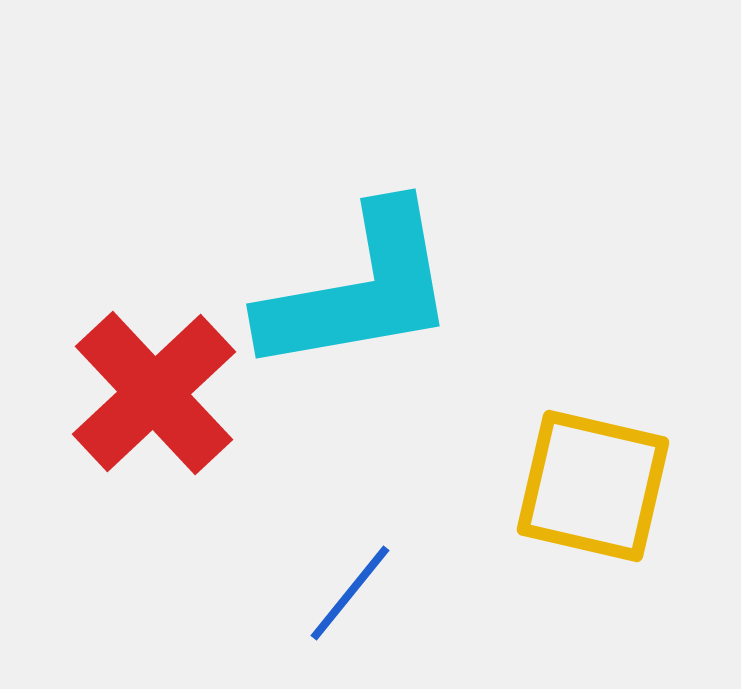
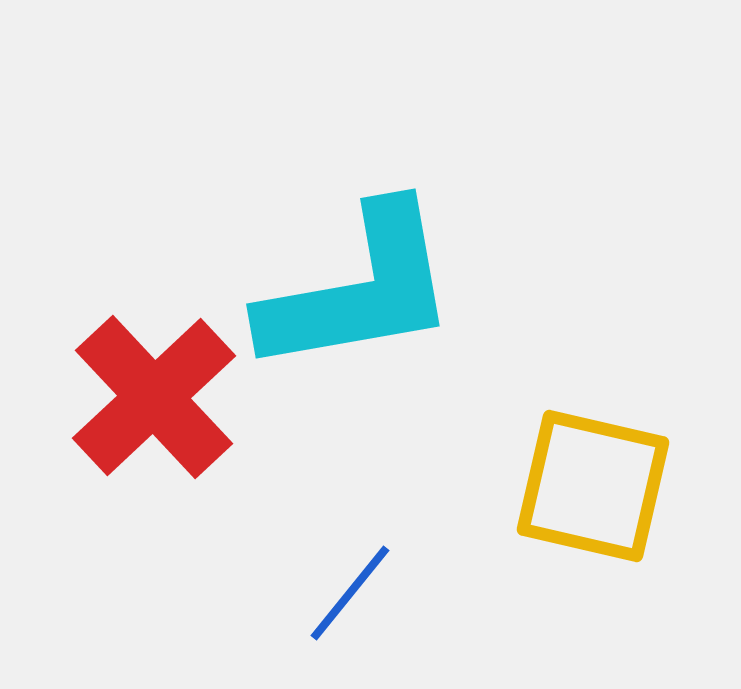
red cross: moved 4 px down
